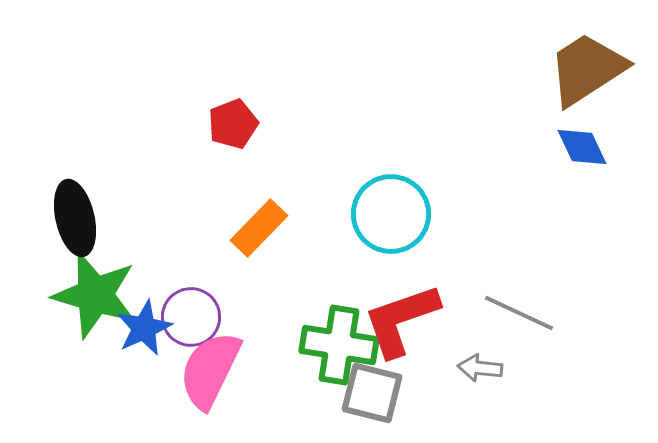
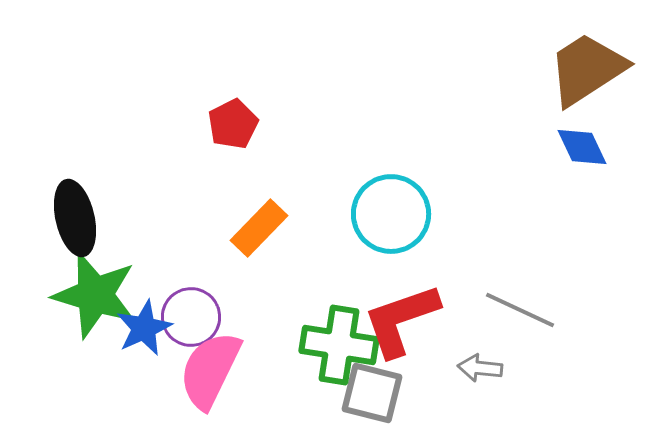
red pentagon: rotated 6 degrees counterclockwise
gray line: moved 1 px right, 3 px up
